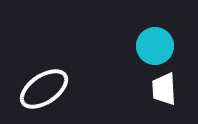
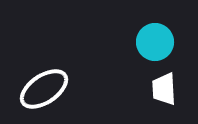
cyan circle: moved 4 px up
